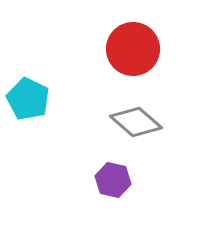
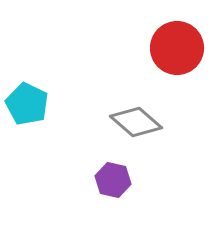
red circle: moved 44 px right, 1 px up
cyan pentagon: moved 1 px left, 5 px down
